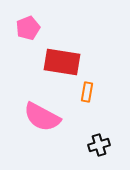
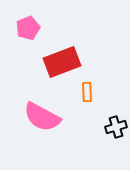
red rectangle: rotated 30 degrees counterclockwise
orange rectangle: rotated 12 degrees counterclockwise
black cross: moved 17 px right, 18 px up
